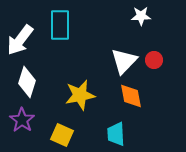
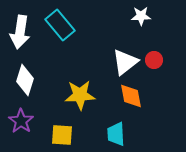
cyan rectangle: rotated 40 degrees counterclockwise
white arrow: moved 8 px up; rotated 28 degrees counterclockwise
white triangle: moved 1 px right, 1 px down; rotated 8 degrees clockwise
white diamond: moved 2 px left, 2 px up
yellow star: rotated 8 degrees clockwise
purple star: moved 1 px left, 1 px down
yellow square: rotated 20 degrees counterclockwise
